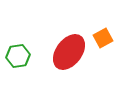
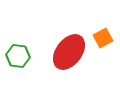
green hexagon: rotated 15 degrees clockwise
